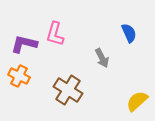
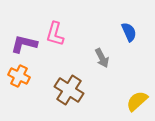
blue semicircle: moved 1 px up
brown cross: moved 1 px right
